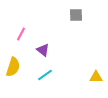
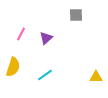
purple triangle: moved 3 px right, 12 px up; rotated 40 degrees clockwise
